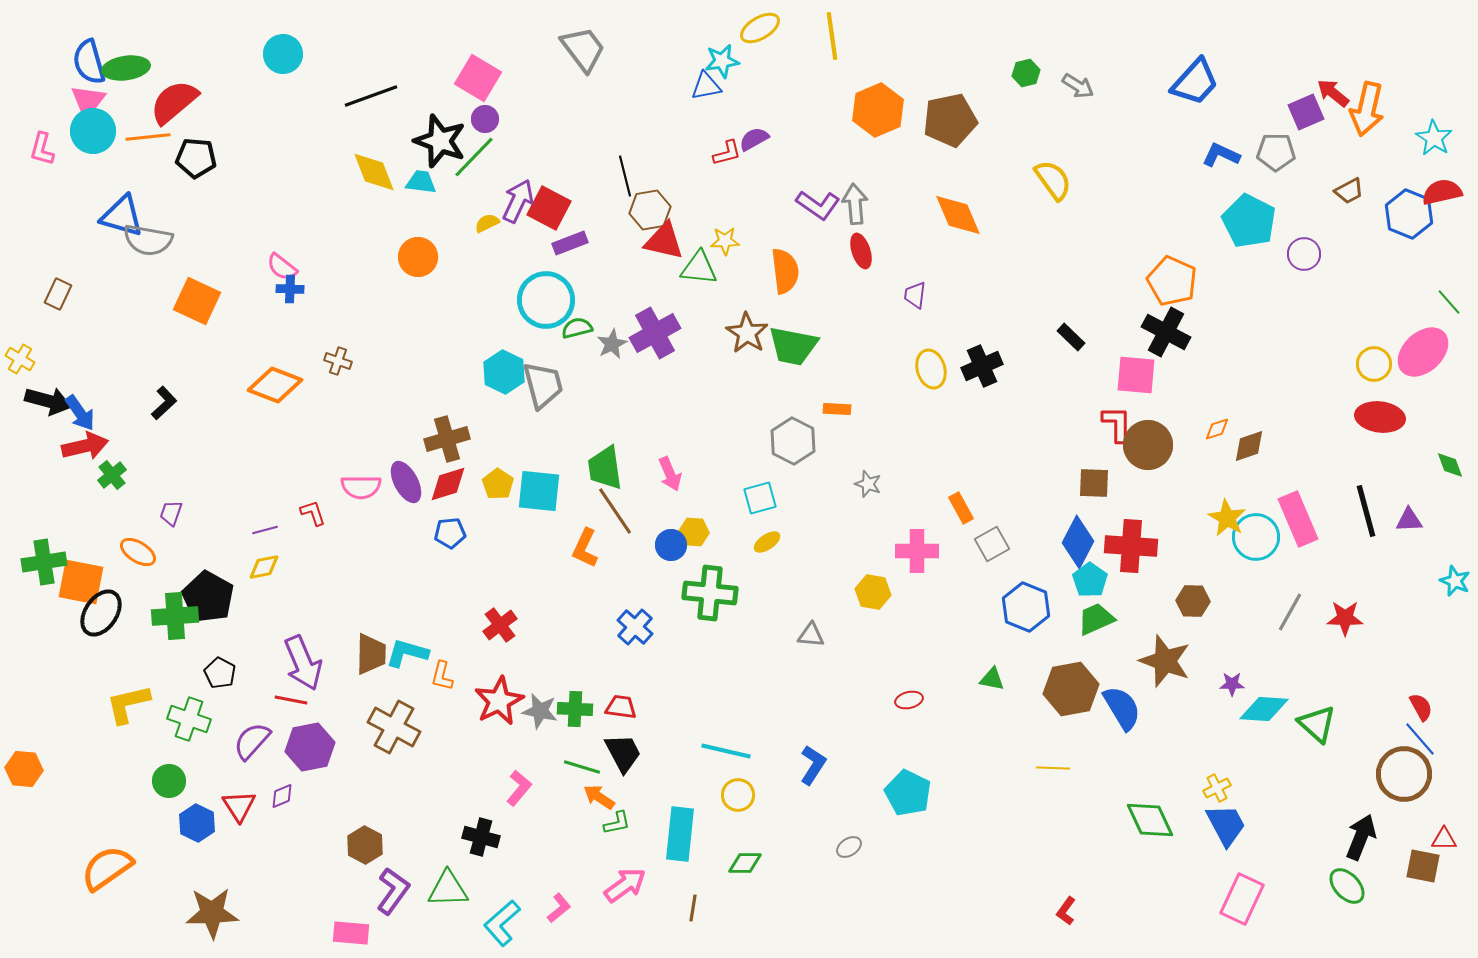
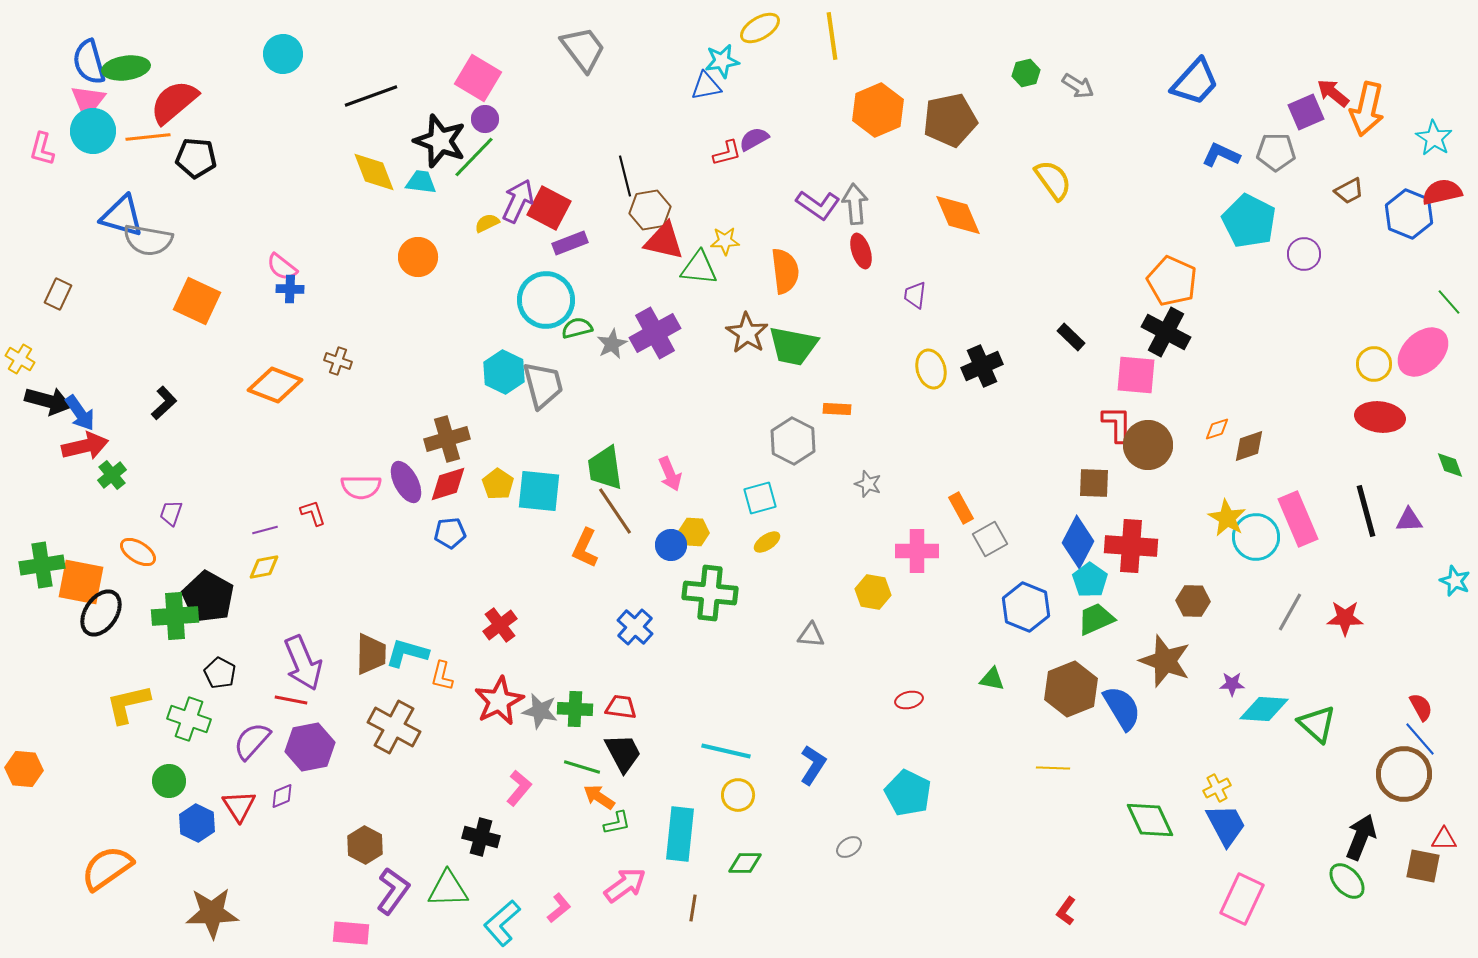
gray square at (992, 544): moved 2 px left, 5 px up
green cross at (44, 562): moved 2 px left, 3 px down
brown hexagon at (1071, 689): rotated 12 degrees counterclockwise
green ellipse at (1347, 886): moved 5 px up
